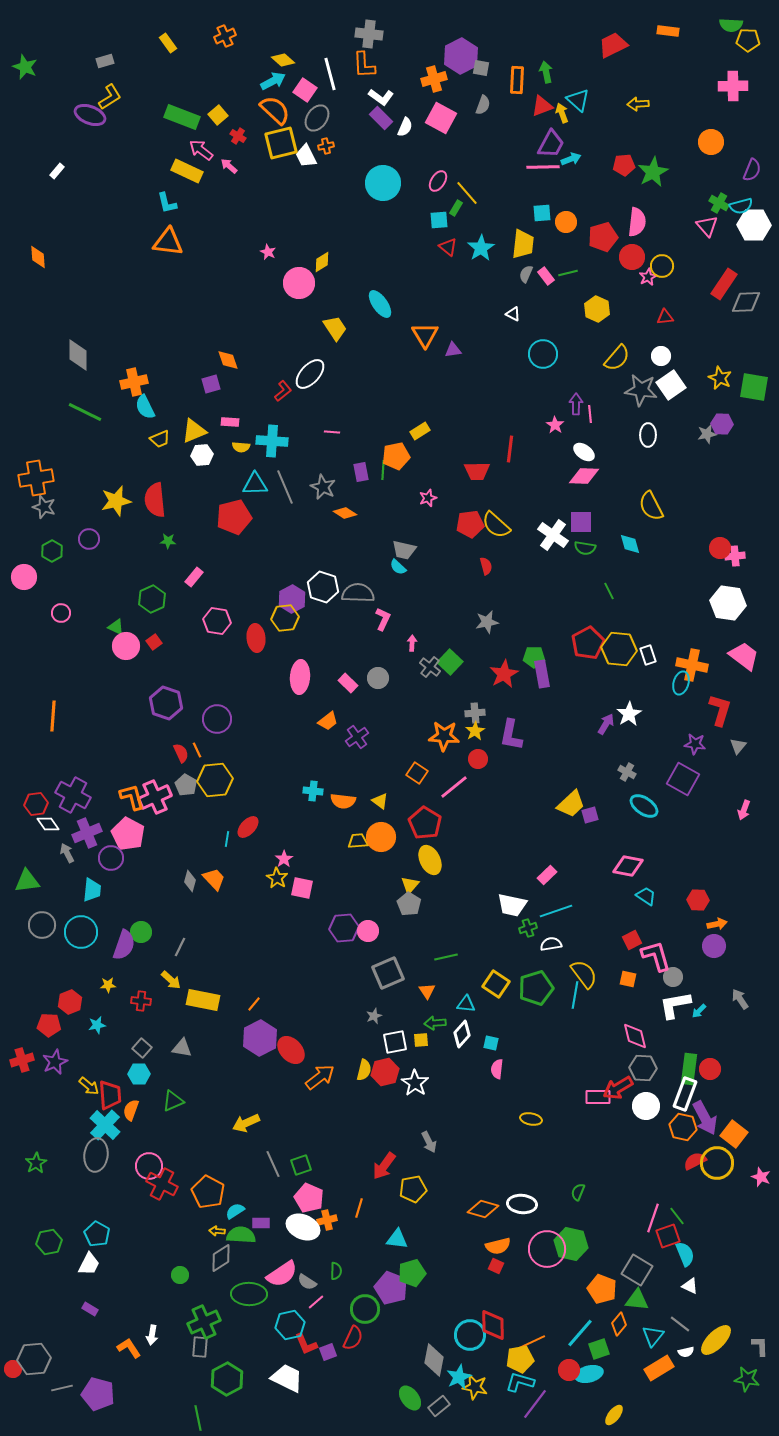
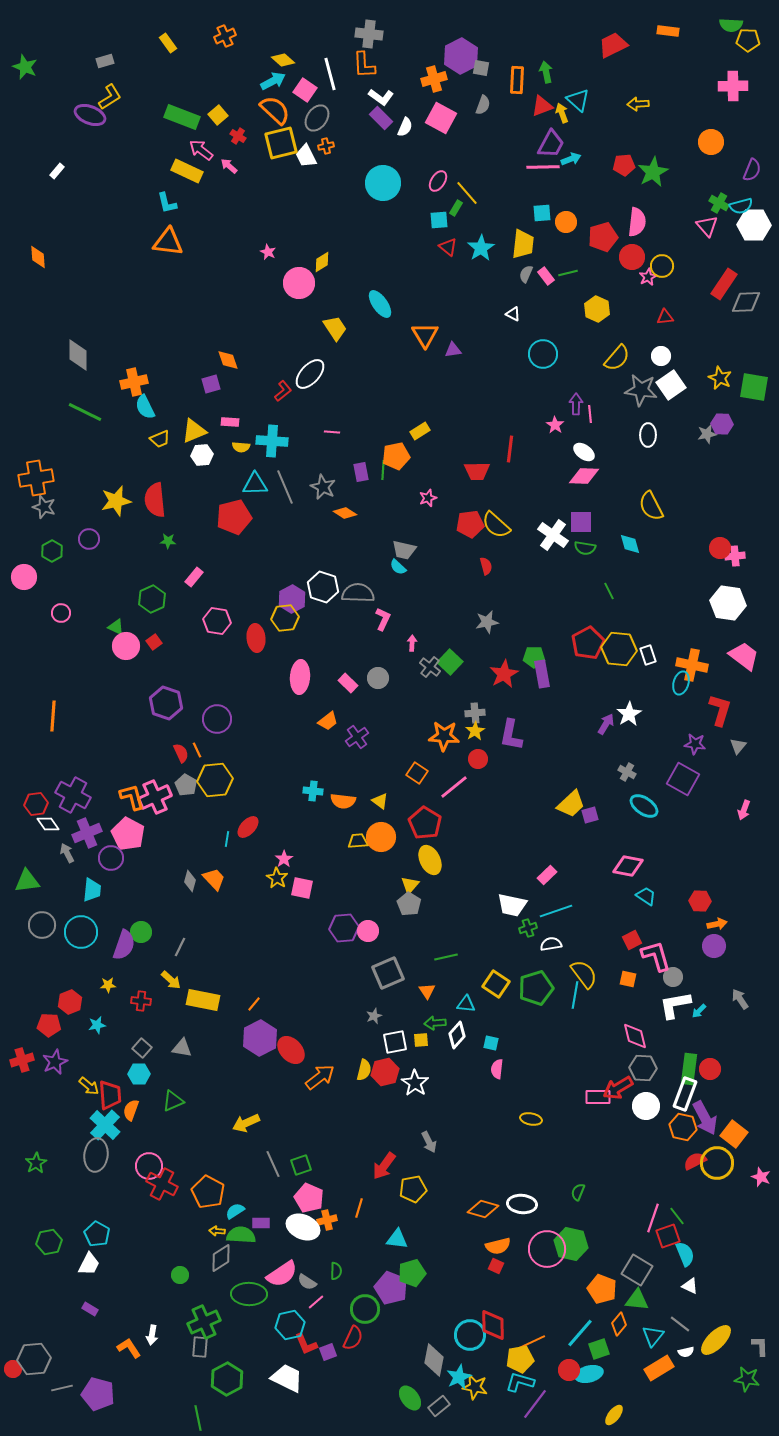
red hexagon at (698, 900): moved 2 px right, 1 px down
white diamond at (462, 1034): moved 5 px left, 1 px down
